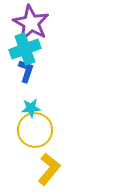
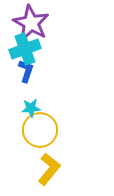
yellow circle: moved 5 px right
